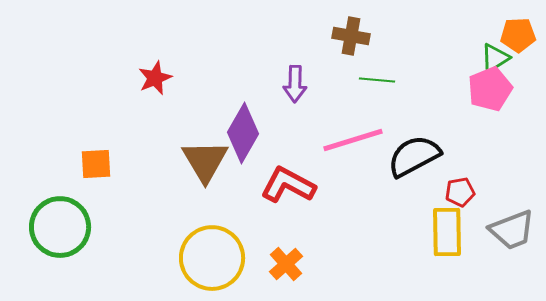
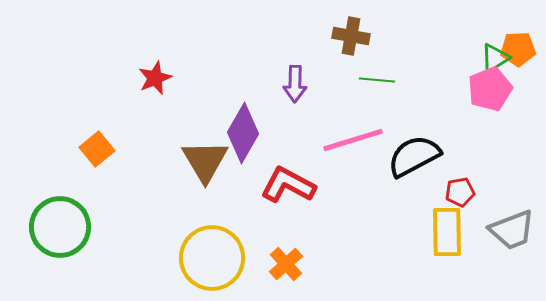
orange pentagon: moved 14 px down
orange square: moved 1 px right, 15 px up; rotated 36 degrees counterclockwise
